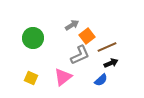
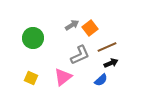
orange square: moved 3 px right, 8 px up
